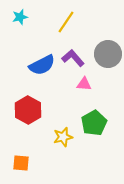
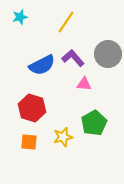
red hexagon: moved 4 px right, 2 px up; rotated 12 degrees counterclockwise
orange square: moved 8 px right, 21 px up
